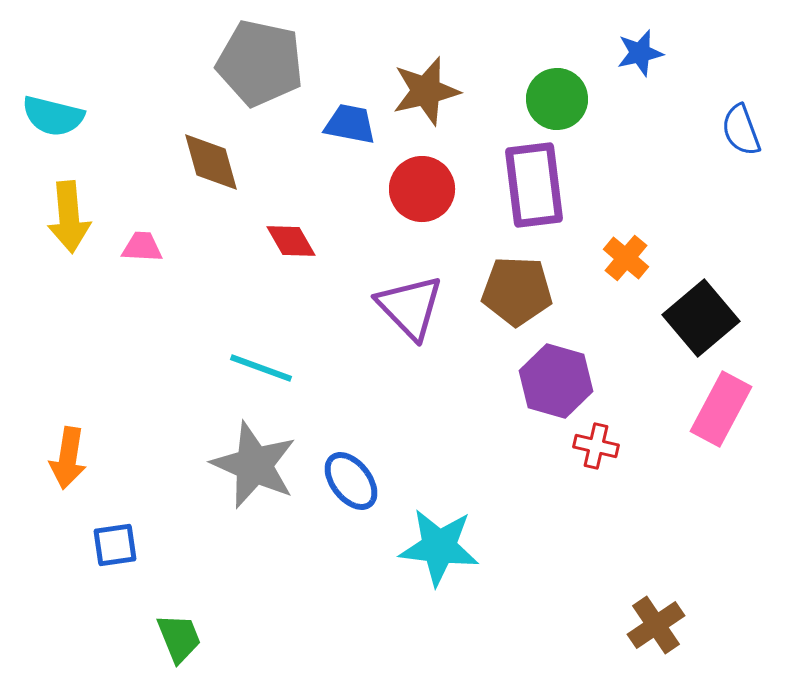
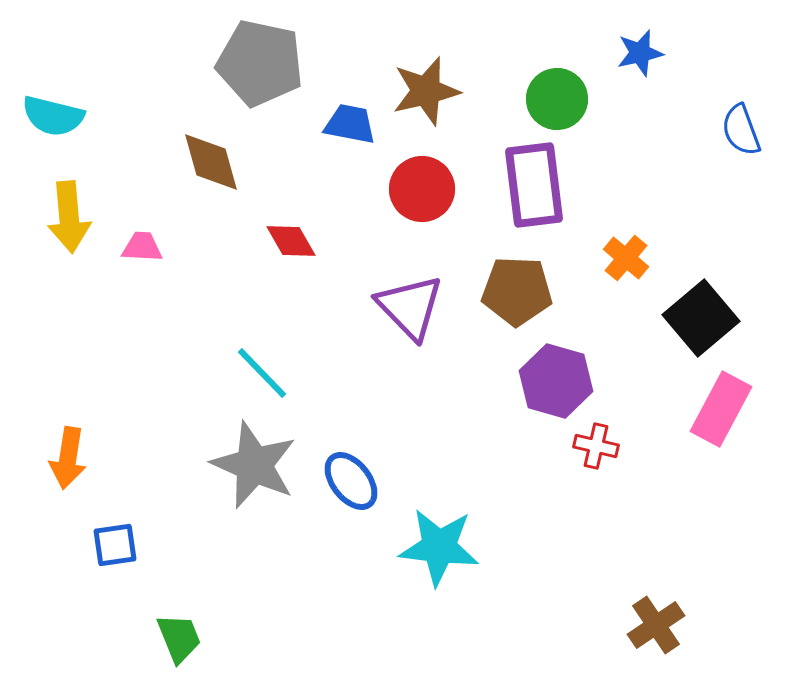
cyan line: moved 1 px right, 5 px down; rotated 26 degrees clockwise
